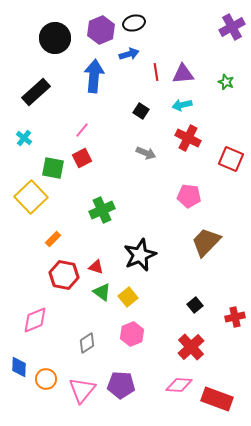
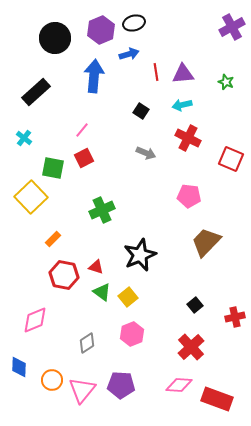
red square at (82, 158): moved 2 px right
orange circle at (46, 379): moved 6 px right, 1 px down
